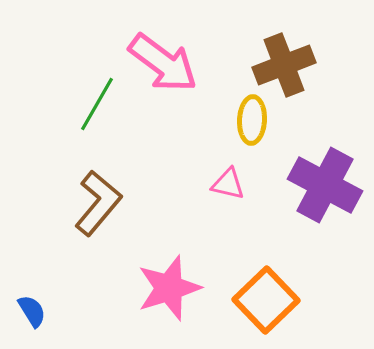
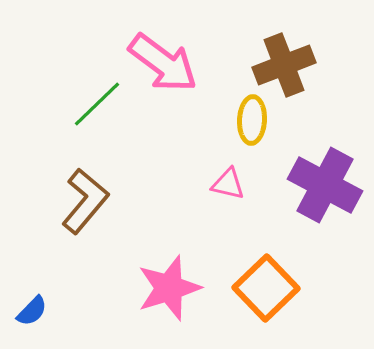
green line: rotated 16 degrees clockwise
brown L-shape: moved 13 px left, 2 px up
orange square: moved 12 px up
blue semicircle: rotated 76 degrees clockwise
